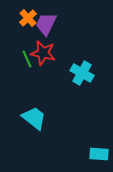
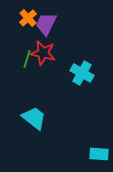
green line: rotated 42 degrees clockwise
